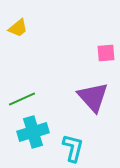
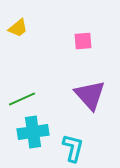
pink square: moved 23 px left, 12 px up
purple triangle: moved 3 px left, 2 px up
cyan cross: rotated 8 degrees clockwise
